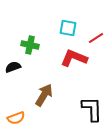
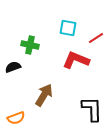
red L-shape: moved 2 px right, 2 px down
